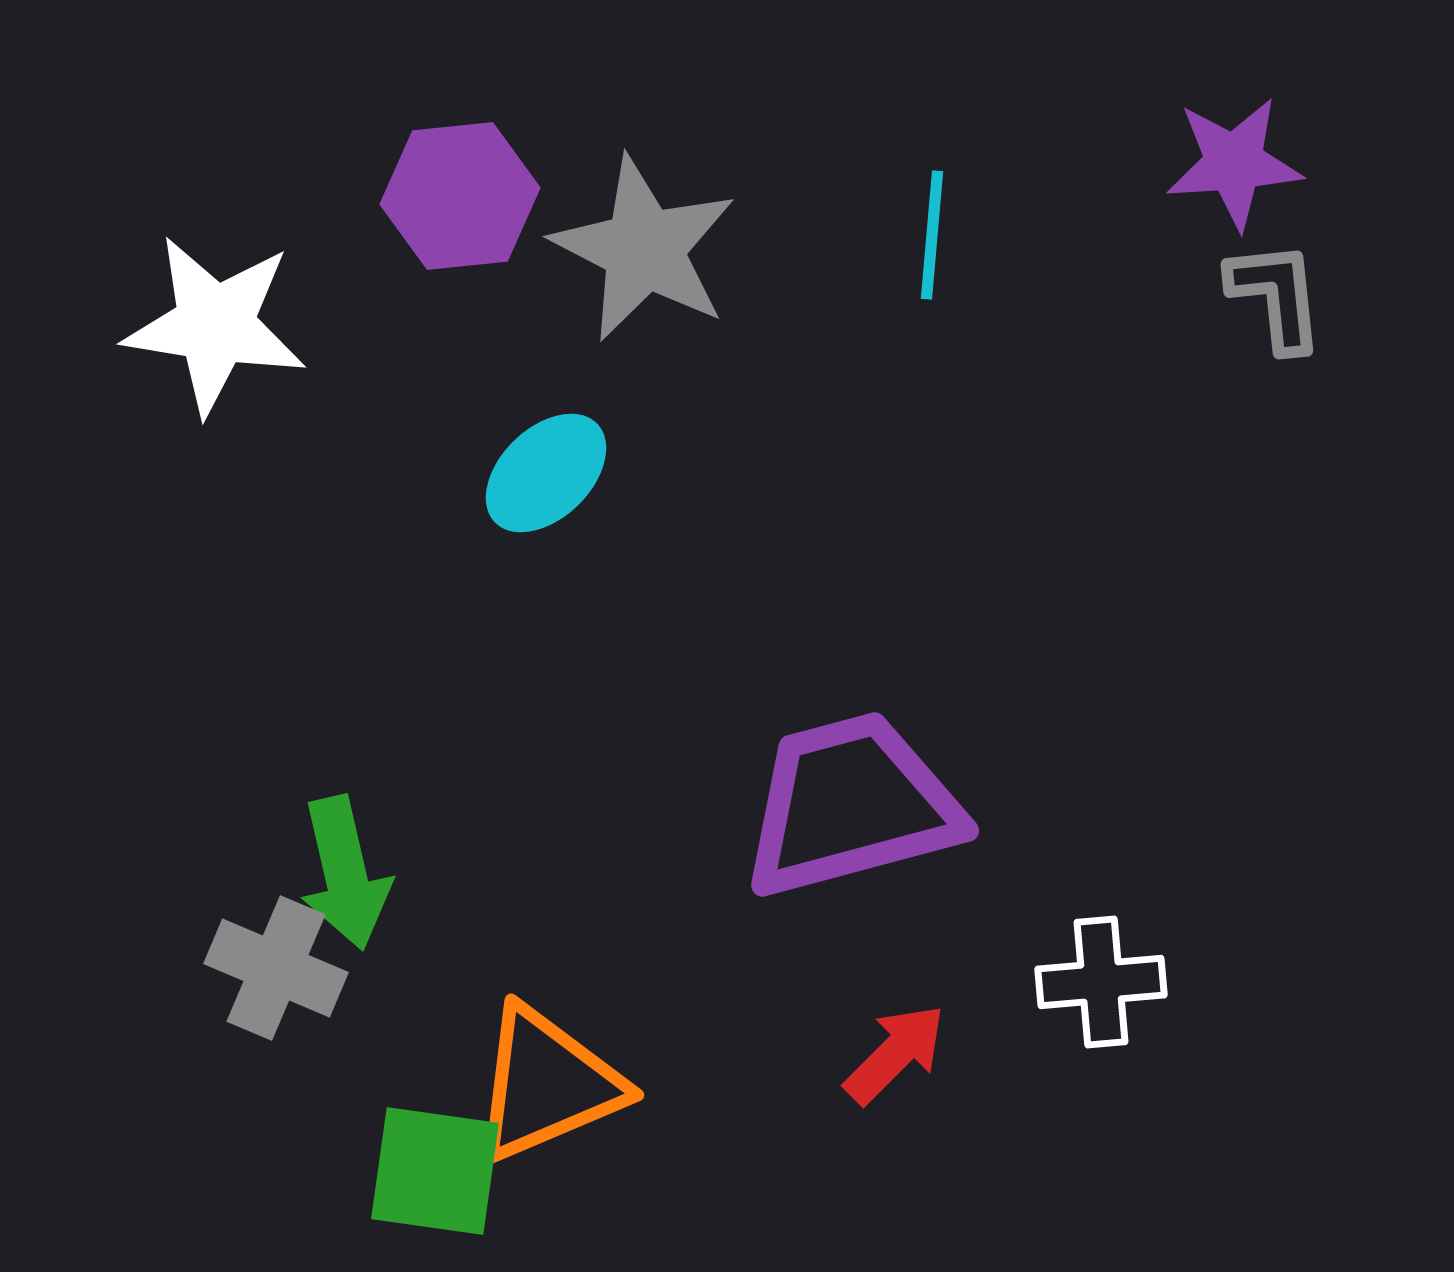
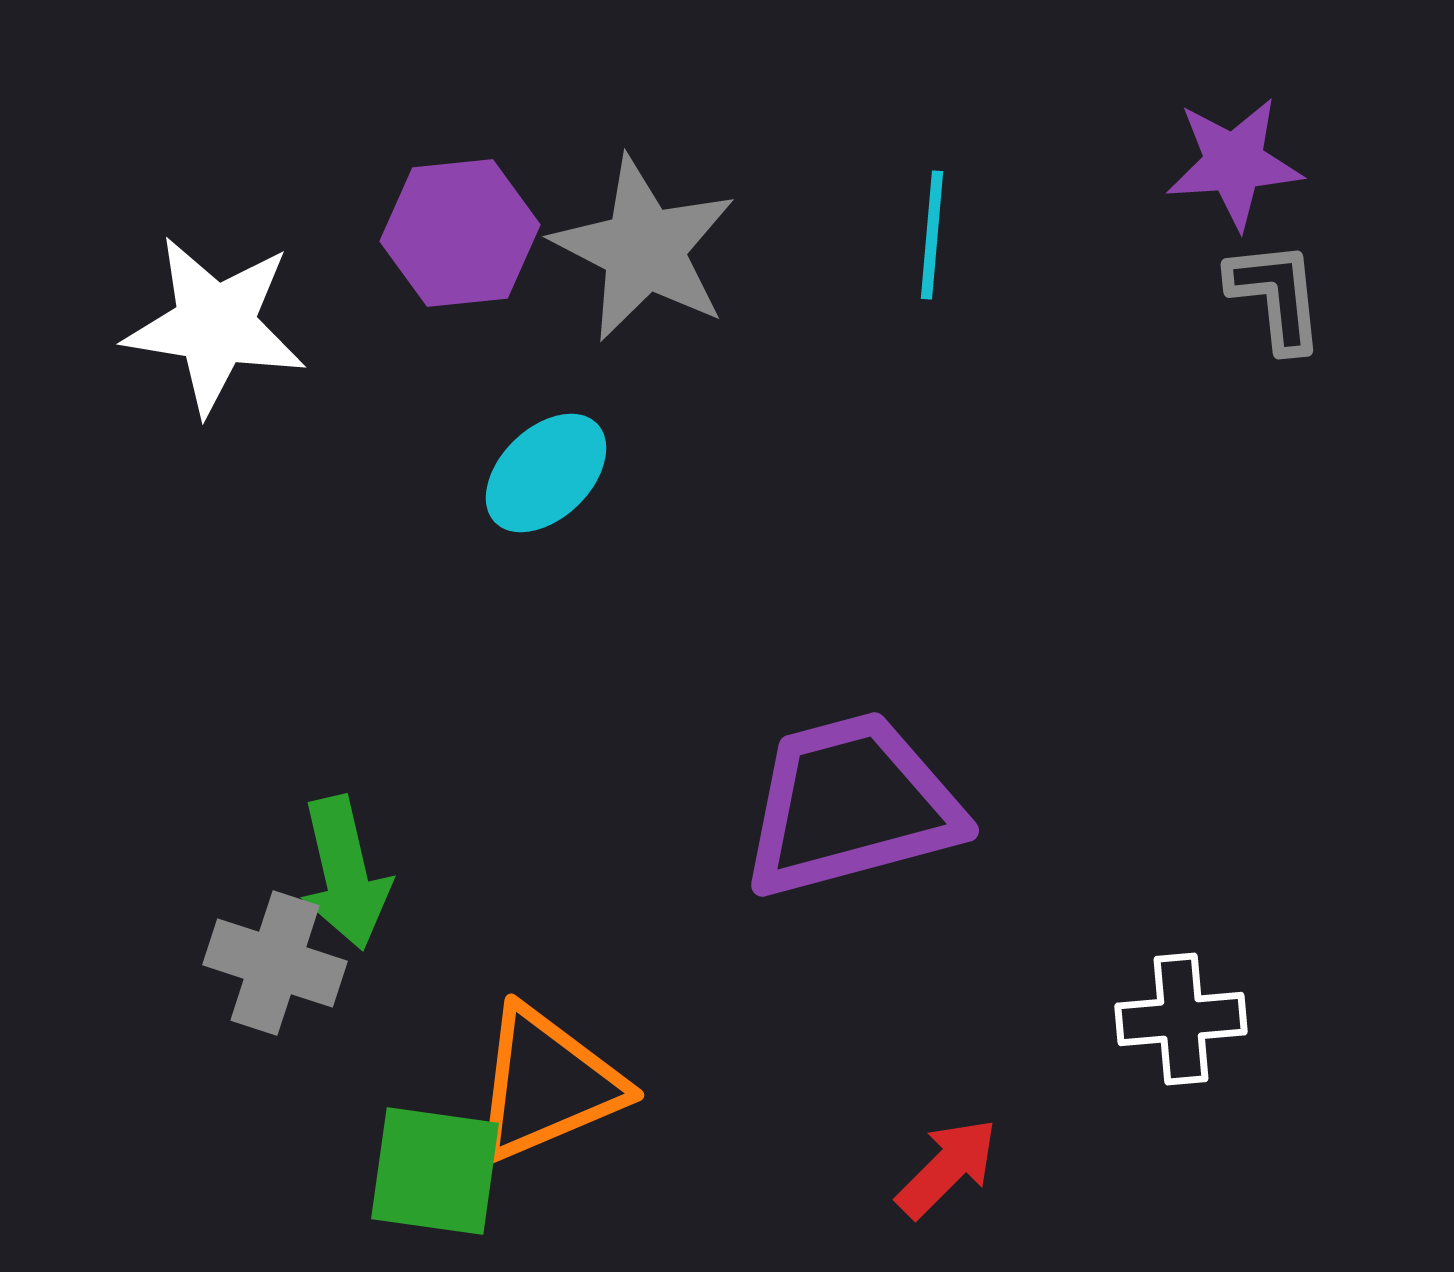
purple hexagon: moved 37 px down
gray cross: moved 1 px left, 5 px up; rotated 5 degrees counterclockwise
white cross: moved 80 px right, 37 px down
red arrow: moved 52 px right, 114 px down
